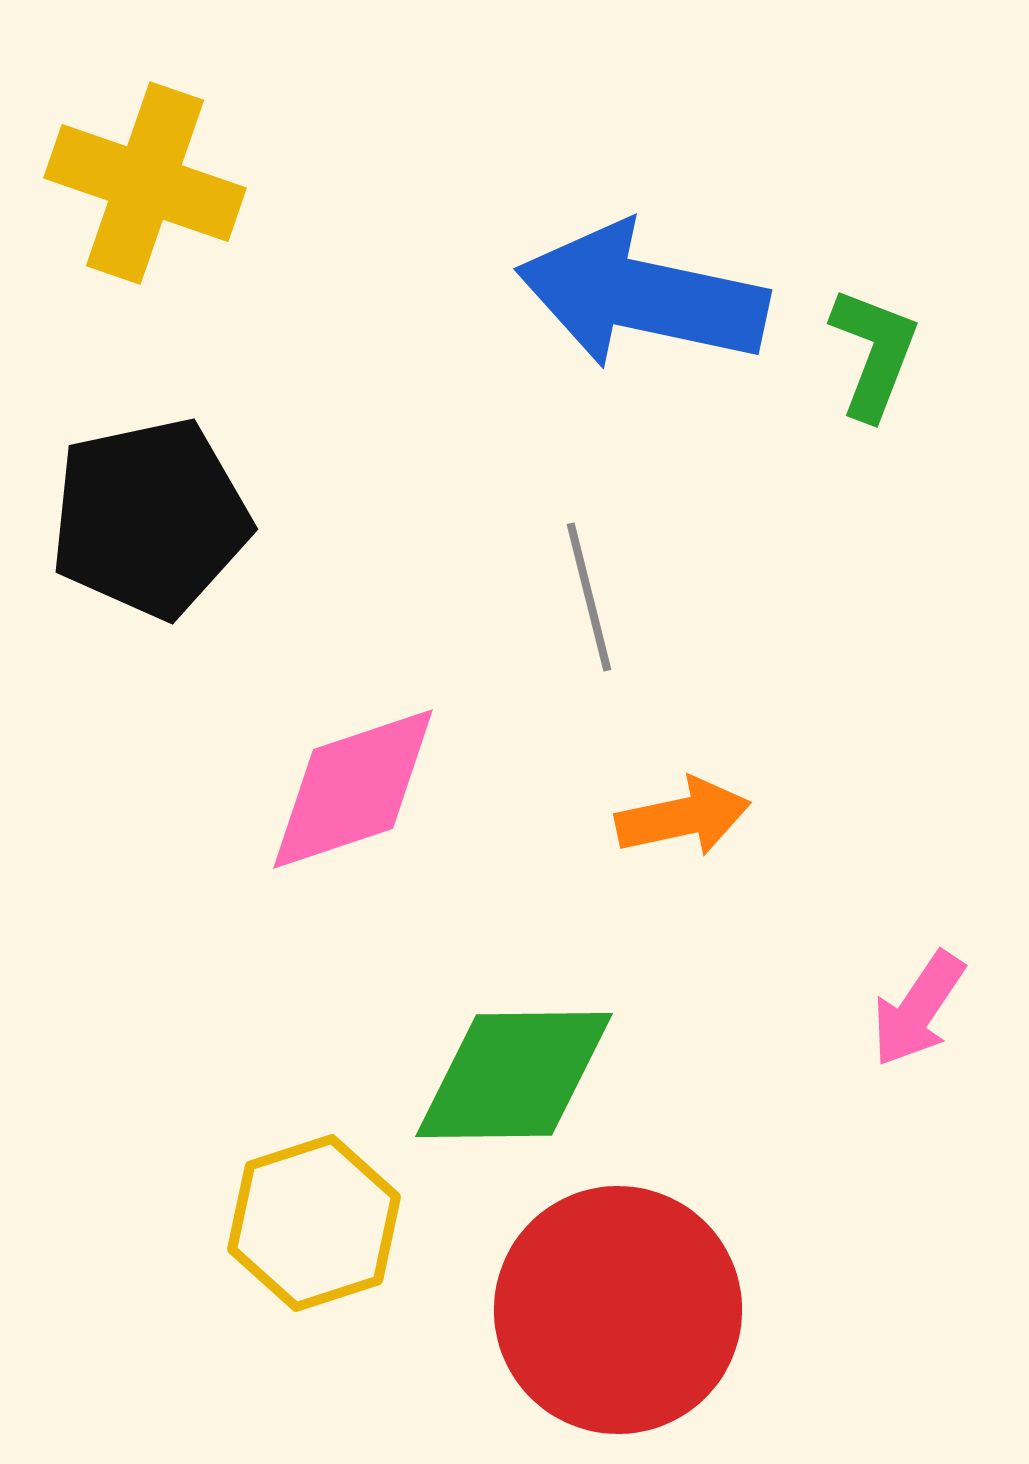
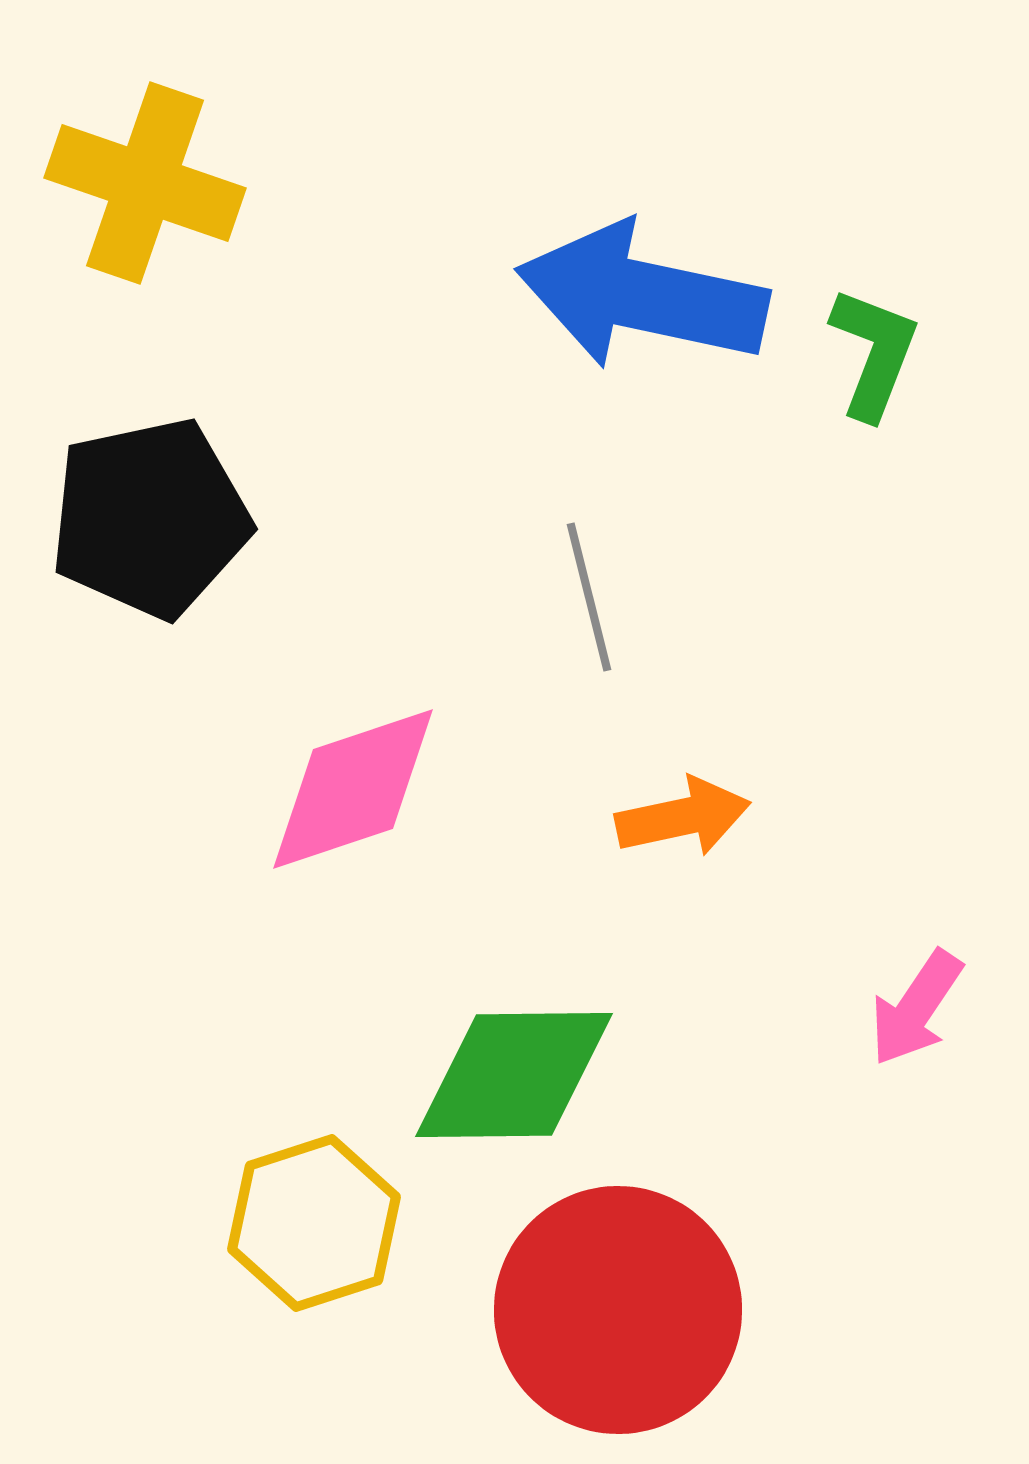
pink arrow: moved 2 px left, 1 px up
